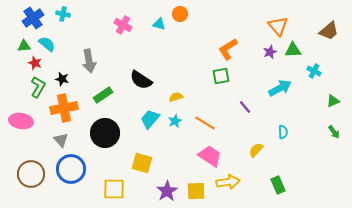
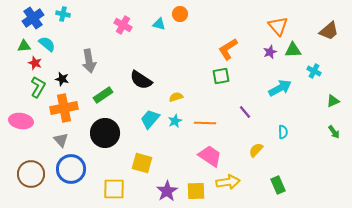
purple line at (245, 107): moved 5 px down
orange line at (205, 123): rotated 30 degrees counterclockwise
